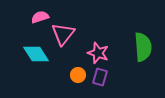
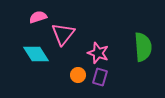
pink semicircle: moved 2 px left
